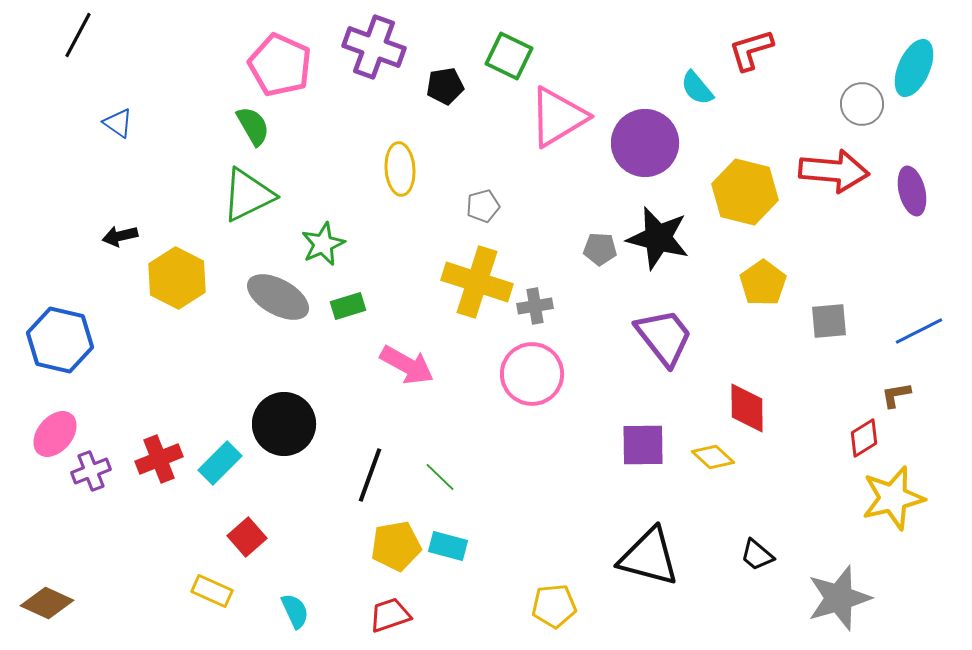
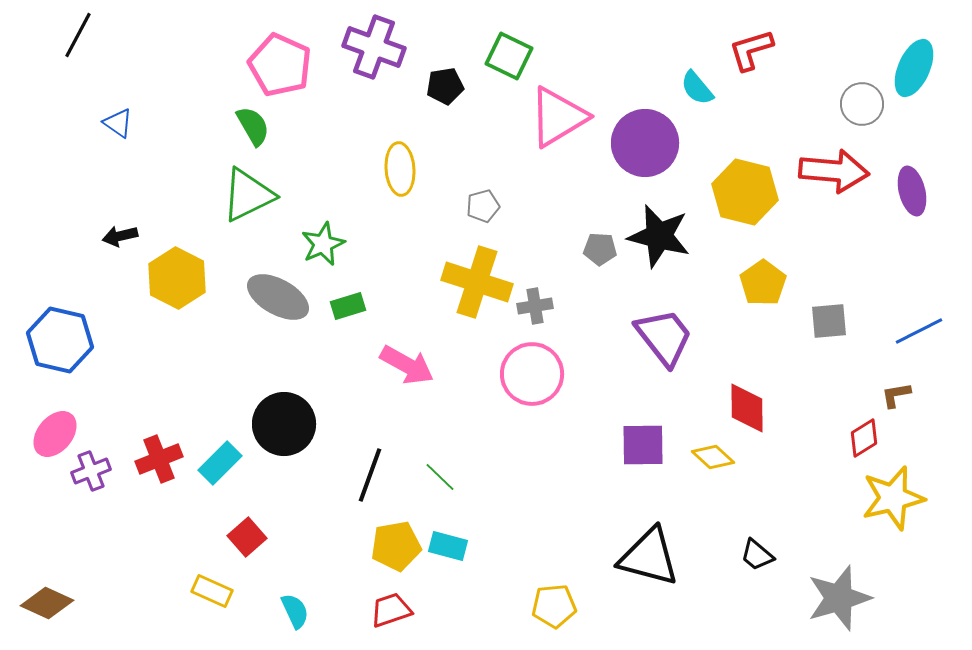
black star at (658, 238): moved 1 px right, 2 px up
red trapezoid at (390, 615): moved 1 px right, 5 px up
